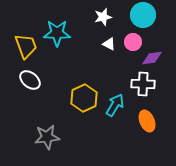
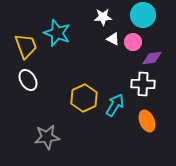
white star: rotated 12 degrees clockwise
cyan star: rotated 20 degrees clockwise
white triangle: moved 4 px right, 5 px up
white ellipse: moved 2 px left; rotated 20 degrees clockwise
